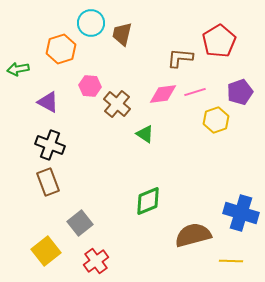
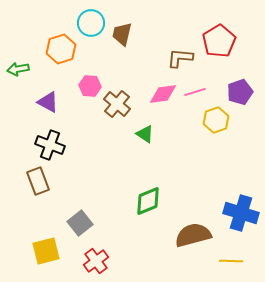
brown rectangle: moved 10 px left, 1 px up
yellow square: rotated 24 degrees clockwise
